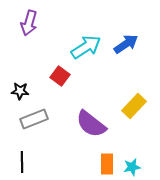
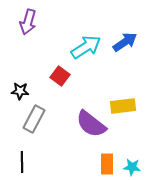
purple arrow: moved 1 px left, 1 px up
blue arrow: moved 1 px left, 2 px up
yellow rectangle: moved 11 px left; rotated 40 degrees clockwise
gray rectangle: rotated 40 degrees counterclockwise
cyan star: rotated 18 degrees clockwise
